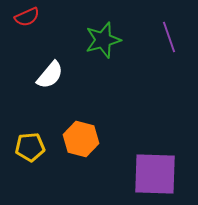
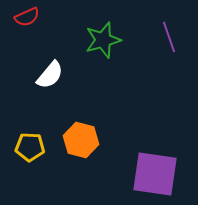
orange hexagon: moved 1 px down
yellow pentagon: rotated 8 degrees clockwise
purple square: rotated 6 degrees clockwise
